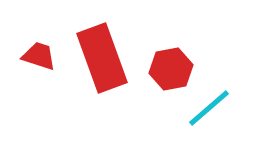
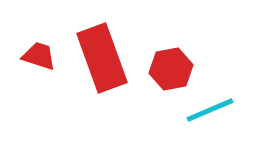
cyan line: moved 1 px right, 2 px down; rotated 18 degrees clockwise
